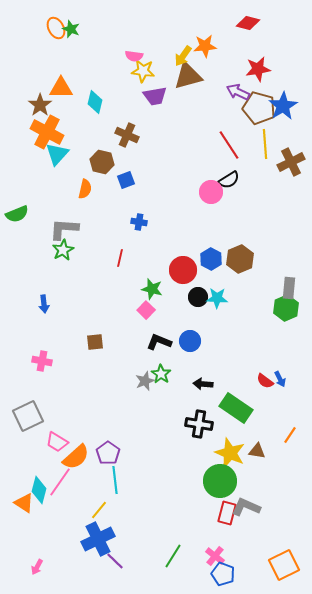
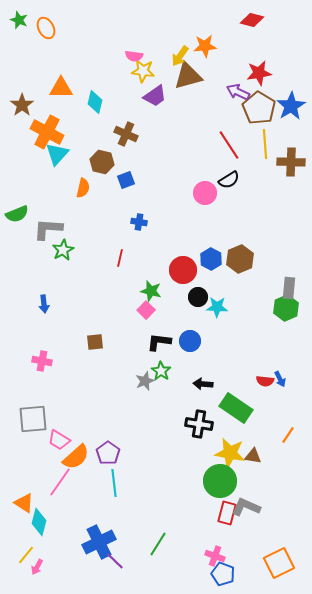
red diamond at (248, 23): moved 4 px right, 3 px up
orange ellipse at (56, 28): moved 10 px left
green star at (71, 29): moved 52 px left, 9 px up
yellow arrow at (183, 56): moved 3 px left
red star at (258, 69): moved 1 px right, 4 px down
purple trapezoid at (155, 96): rotated 25 degrees counterclockwise
brown star at (40, 105): moved 18 px left
blue star at (283, 106): moved 8 px right
brown pentagon at (259, 108): rotated 16 degrees clockwise
brown cross at (127, 135): moved 1 px left, 1 px up
brown cross at (291, 162): rotated 28 degrees clockwise
orange semicircle at (85, 189): moved 2 px left, 1 px up
pink circle at (211, 192): moved 6 px left, 1 px down
gray L-shape at (64, 229): moved 16 px left
green star at (152, 289): moved 1 px left, 2 px down
cyan star at (217, 298): moved 9 px down
black L-shape at (159, 342): rotated 15 degrees counterclockwise
green star at (161, 374): moved 3 px up
red semicircle at (265, 381): rotated 30 degrees counterclockwise
gray square at (28, 416): moved 5 px right, 3 px down; rotated 20 degrees clockwise
orange line at (290, 435): moved 2 px left
pink trapezoid at (57, 442): moved 2 px right, 2 px up
brown triangle at (257, 451): moved 4 px left, 5 px down
yellow star at (230, 453): rotated 12 degrees counterclockwise
cyan line at (115, 480): moved 1 px left, 3 px down
cyan diamond at (39, 490): moved 32 px down
yellow line at (99, 510): moved 73 px left, 45 px down
blue cross at (98, 539): moved 1 px right, 3 px down
green line at (173, 556): moved 15 px left, 12 px up
pink cross at (215, 556): rotated 18 degrees counterclockwise
orange square at (284, 565): moved 5 px left, 2 px up
